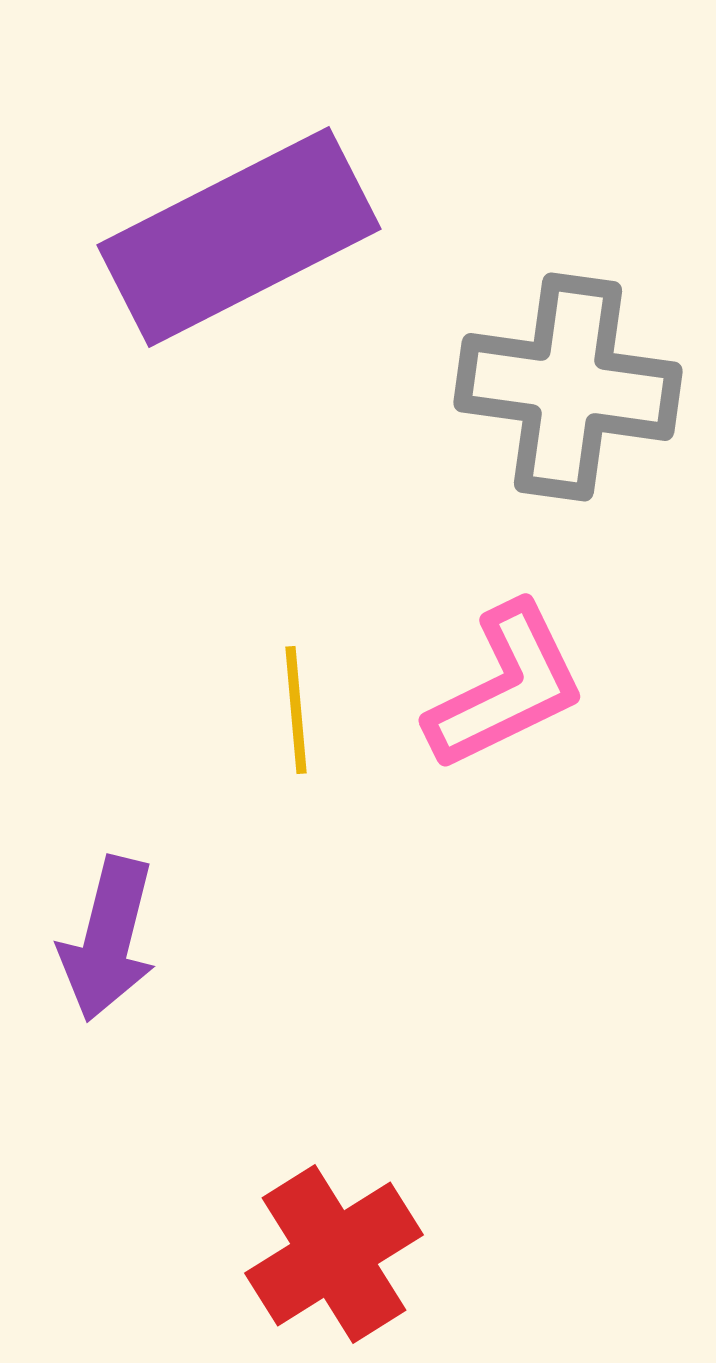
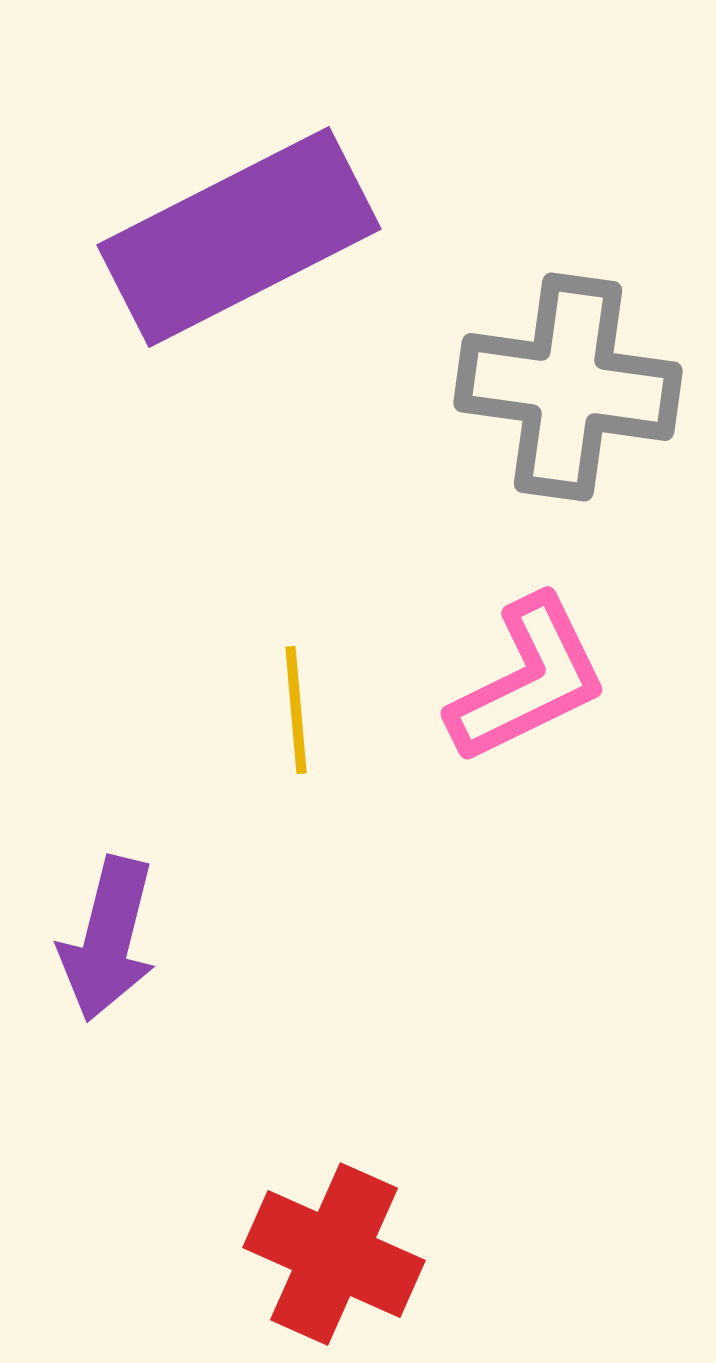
pink L-shape: moved 22 px right, 7 px up
red cross: rotated 34 degrees counterclockwise
